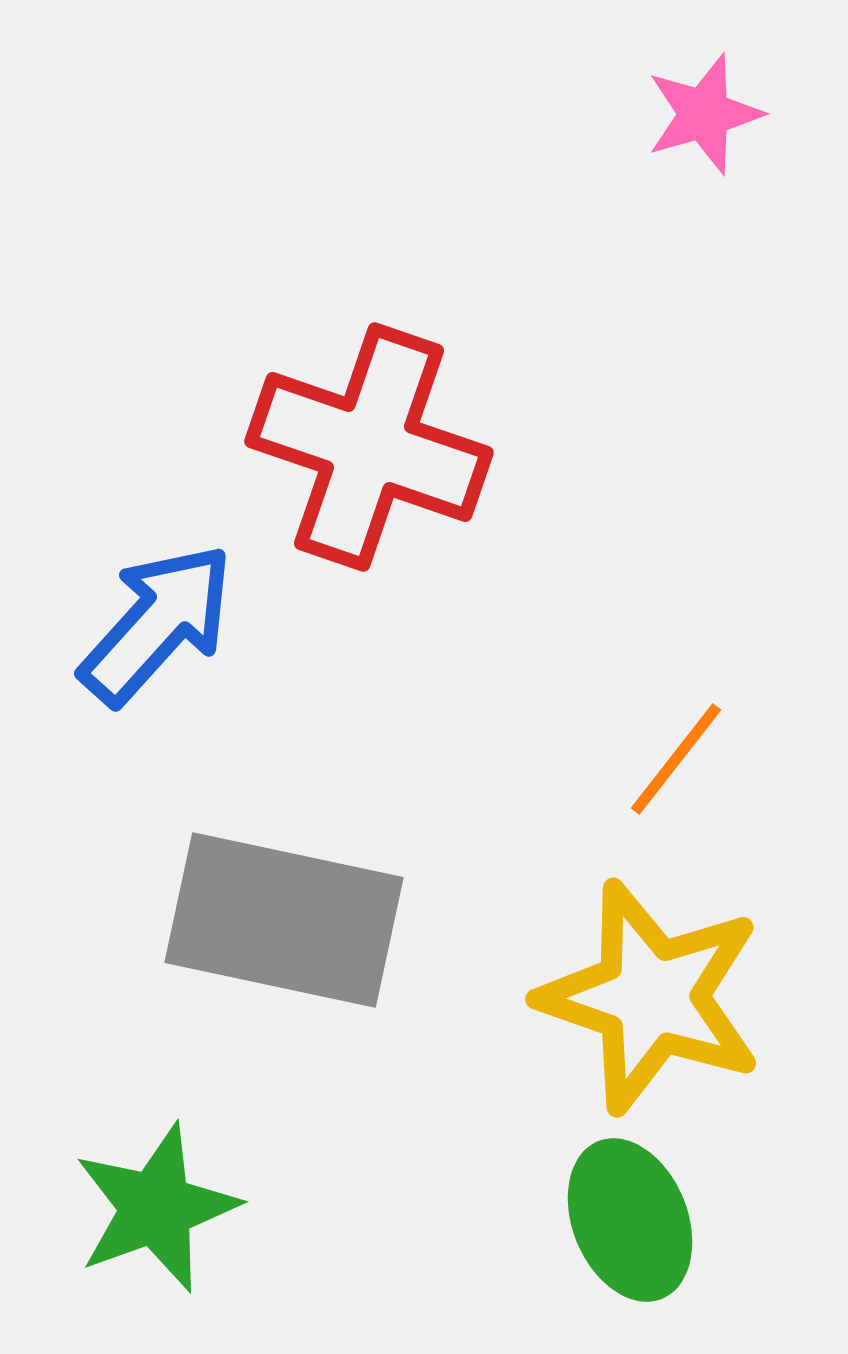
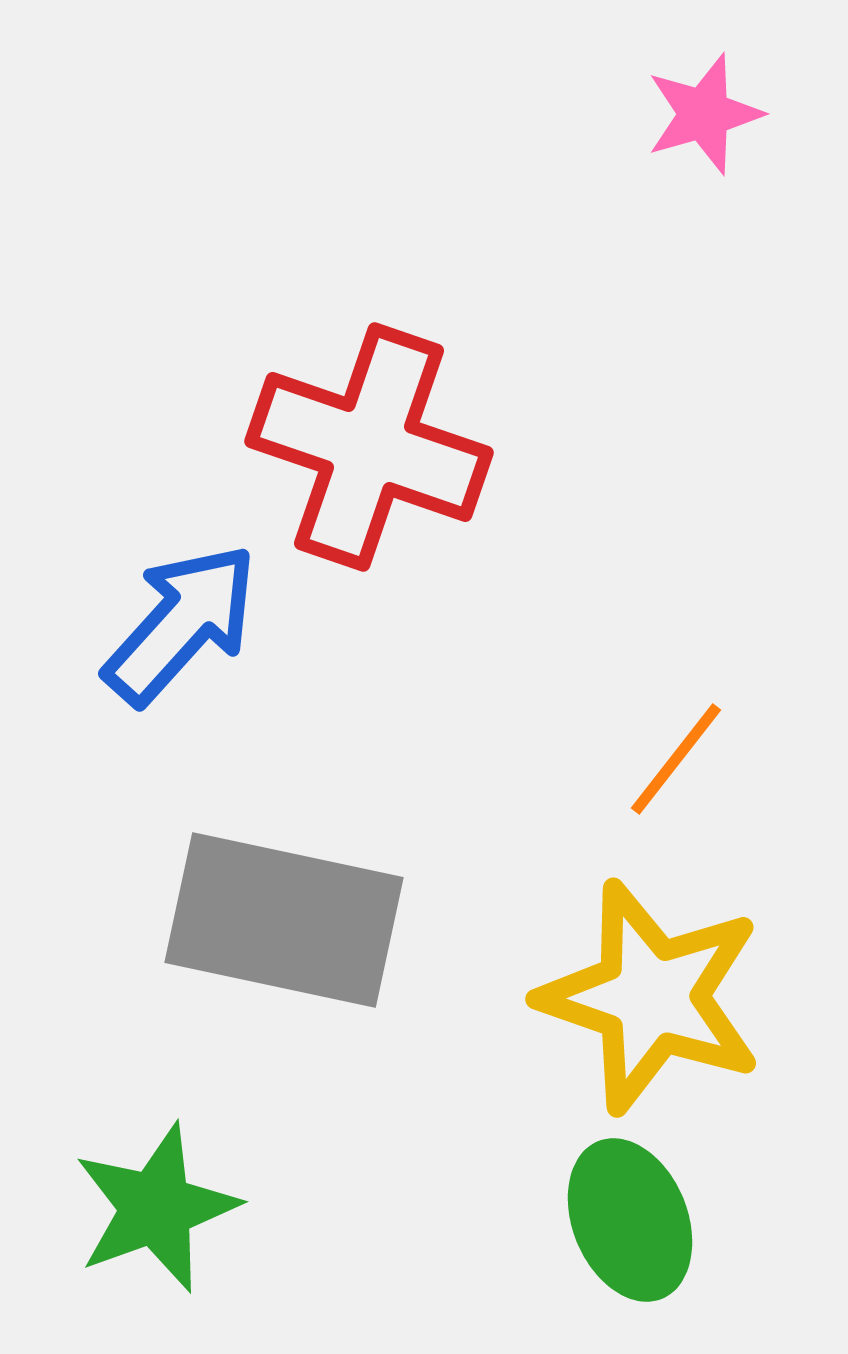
blue arrow: moved 24 px right
